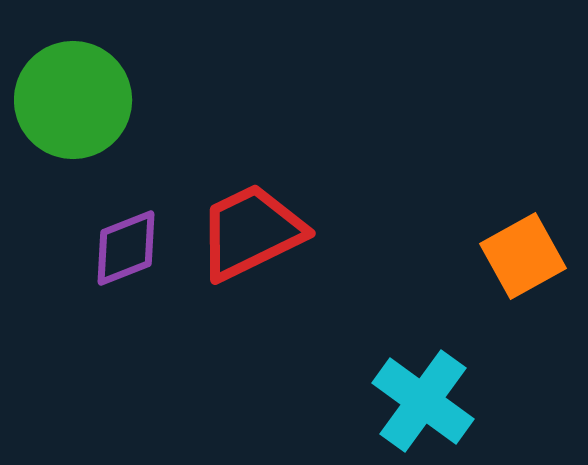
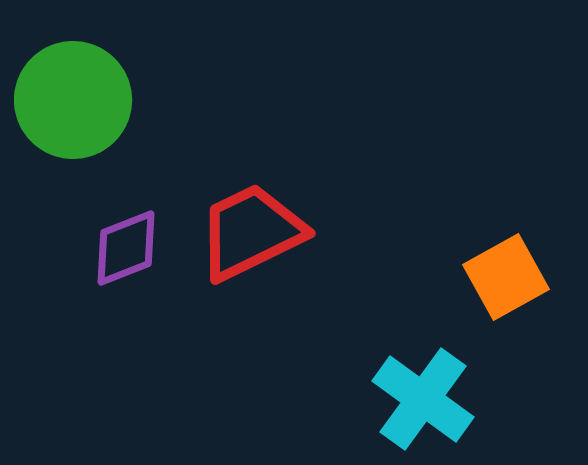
orange square: moved 17 px left, 21 px down
cyan cross: moved 2 px up
